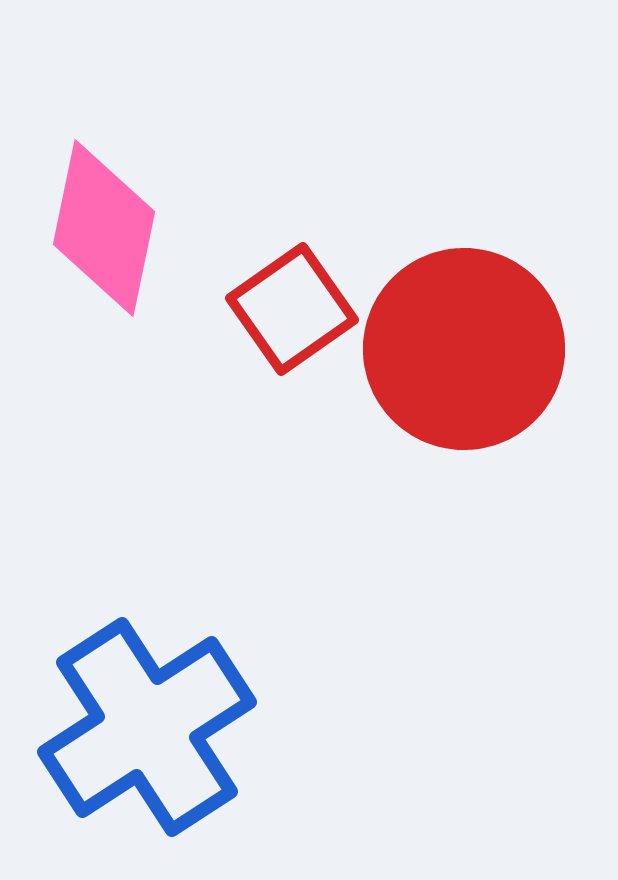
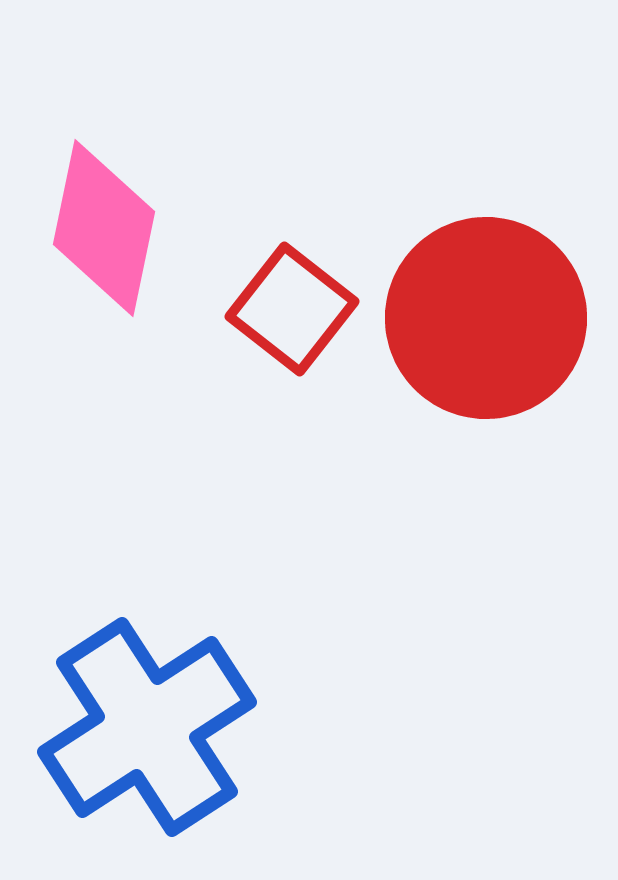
red square: rotated 17 degrees counterclockwise
red circle: moved 22 px right, 31 px up
